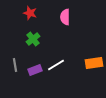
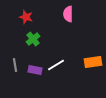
red star: moved 4 px left, 4 px down
pink semicircle: moved 3 px right, 3 px up
orange rectangle: moved 1 px left, 1 px up
purple rectangle: rotated 32 degrees clockwise
